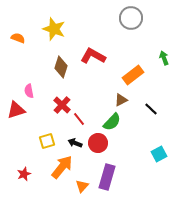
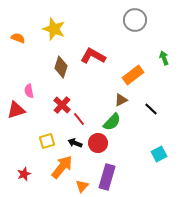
gray circle: moved 4 px right, 2 px down
